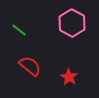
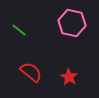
pink hexagon: rotated 16 degrees counterclockwise
red semicircle: moved 1 px right, 6 px down
